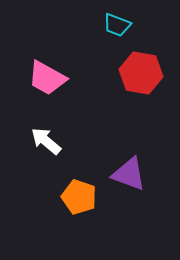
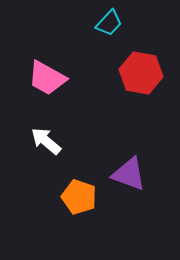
cyan trapezoid: moved 8 px left, 2 px up; rotated 68 degrees counterclockwise
